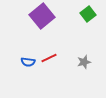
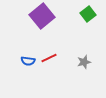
blue semicircle: moved 1 px up
